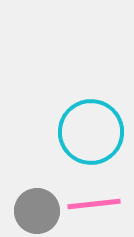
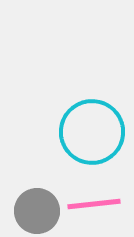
cyan circle: moved 1 px right
